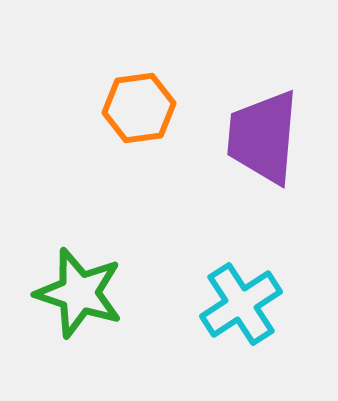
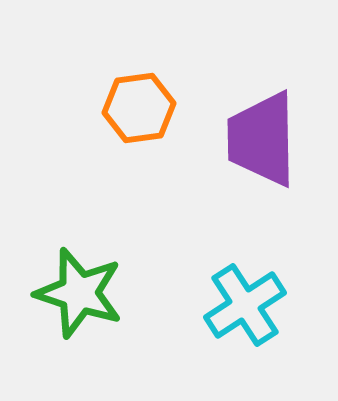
purple trapezoid: moved 1 px left, 2 px down; rotated 6 degrees counterclockwise
cyan cross: moved 4 px right, 1 px down
